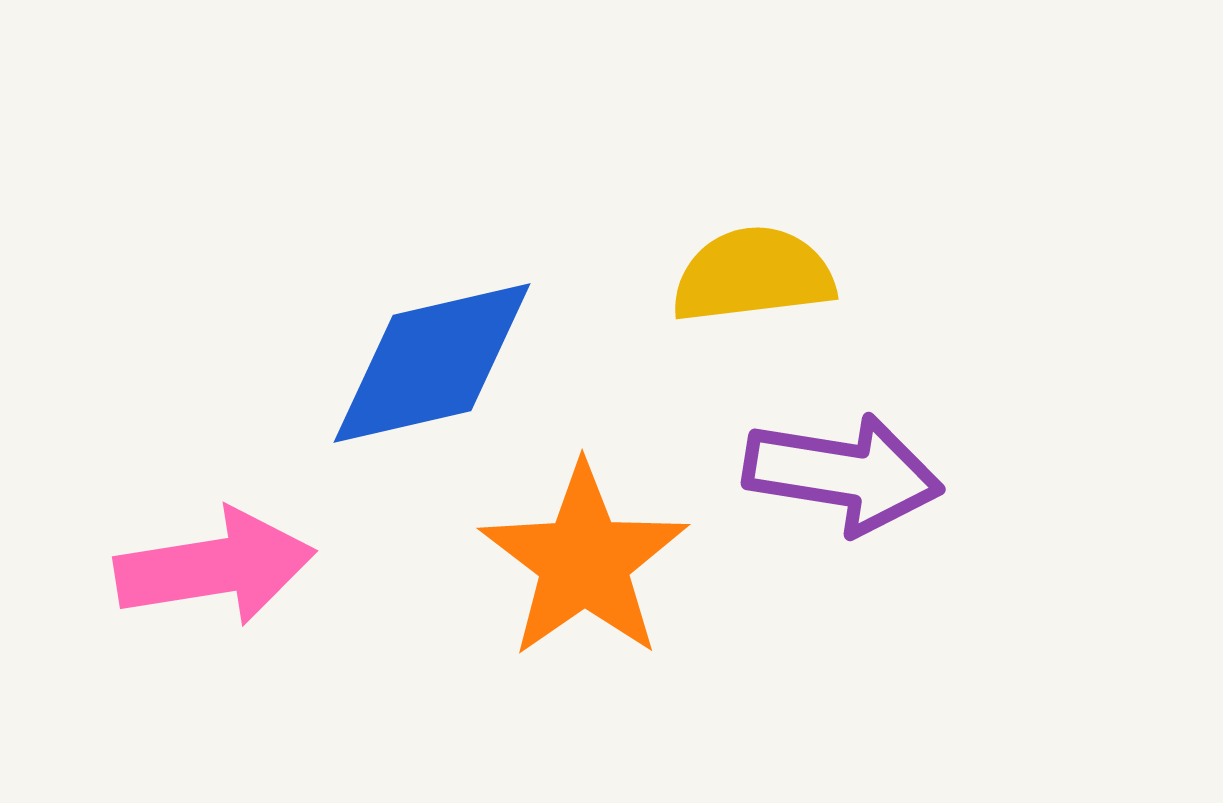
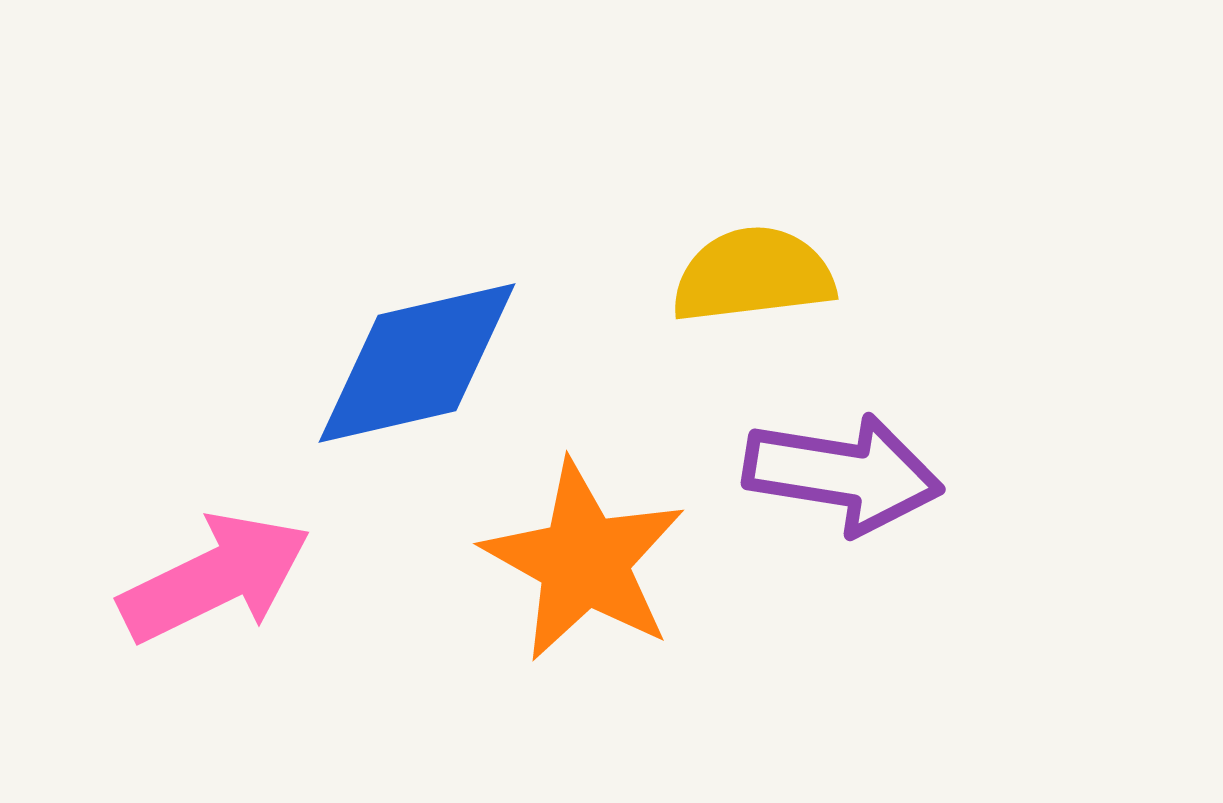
blue diamond: moved 15 px left
orange star: rotated 8 degrees counterclockwise
pink arrow: moved 11 px down; rotated 17 degrees counterclockwise
